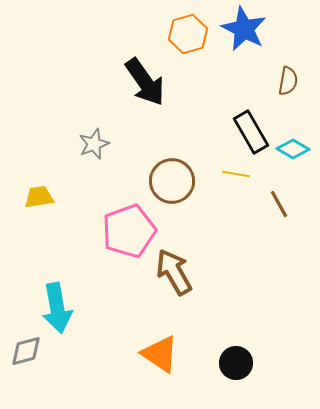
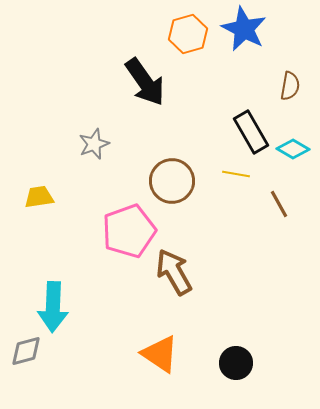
brown semicircle: moved 2 px right, 5 px down
cyan arrow: moved 4 px left, 1 px up; rotated 12 degrees clockwise
